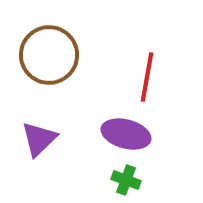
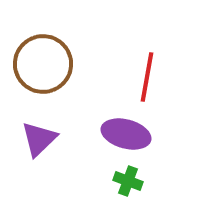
brown circle: moved 6 px left, 9 px down
green cross: moved 2 px right, 1 px down
